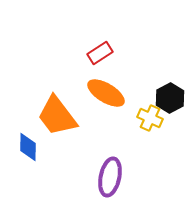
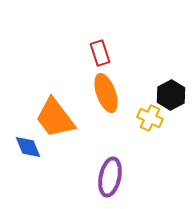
red rectangle: rotated 75 degrees counterclockwise
orange ellipse: rotated 39 degrees clockwise
black hexagon: moved 1 px right, 3 px up
orange trapezoid: moved 2 px left, 2 px down
blue diamond: rotated 24 degrees counterclockwise
